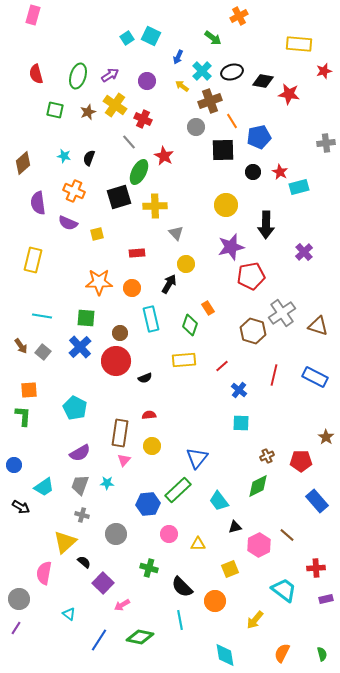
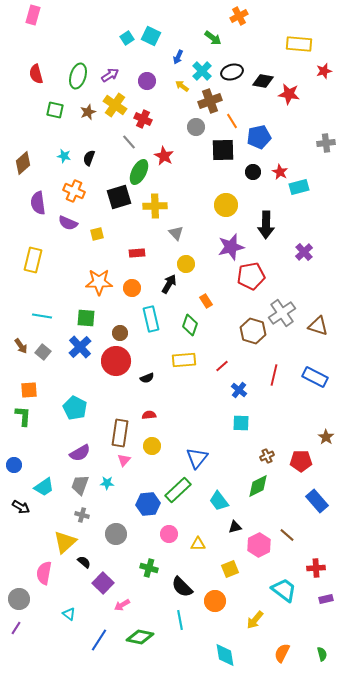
orange rectangle at (208, 308): moved 2 px left, 7 px up
black semicircle at (145, 378): moved 2 px right
